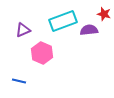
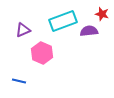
red star: moved 2 px left
purple semicircle: moved 1 px down
